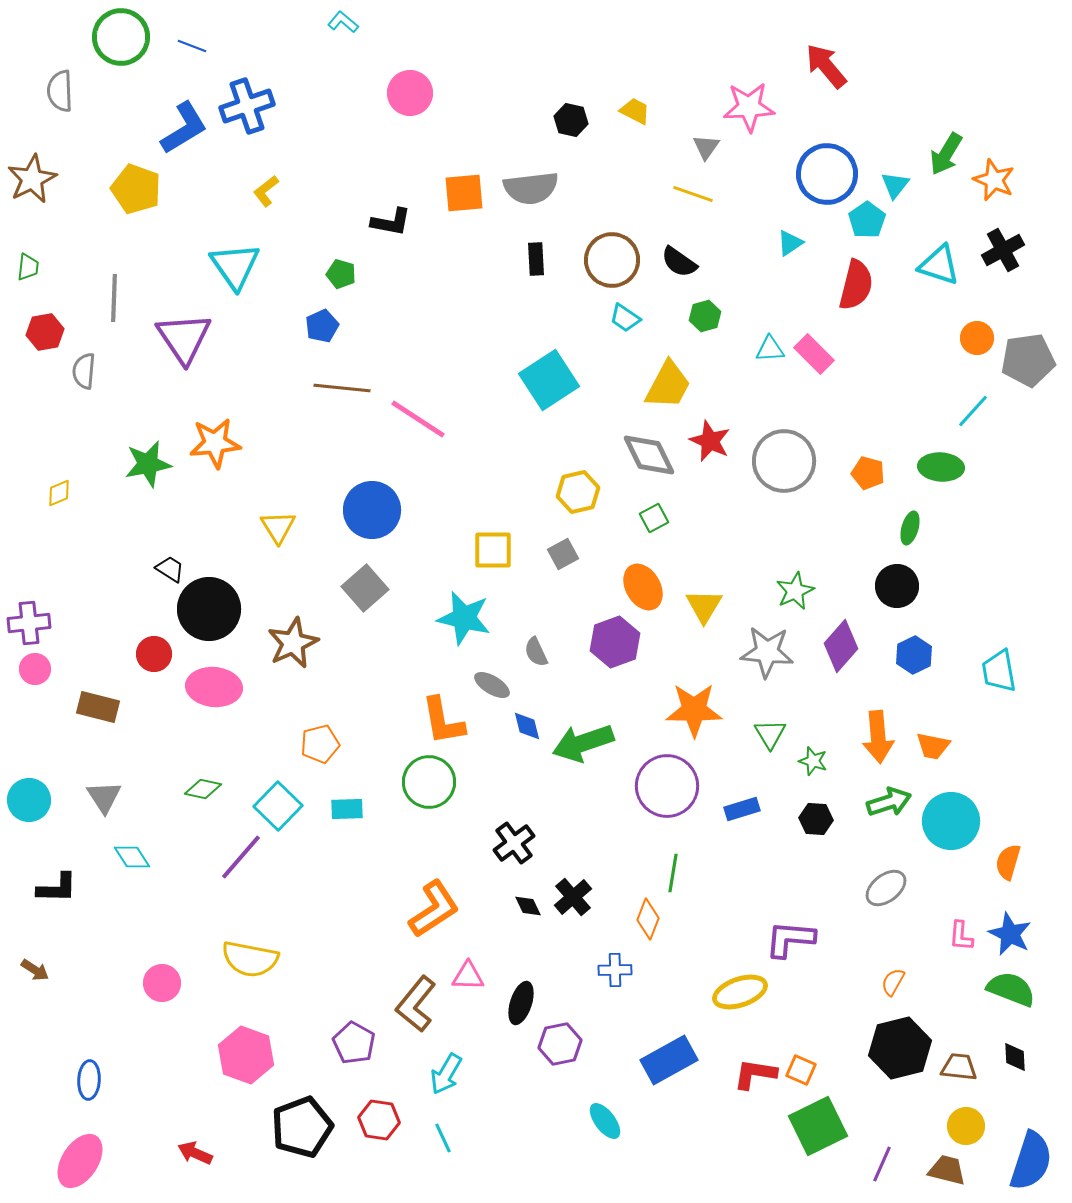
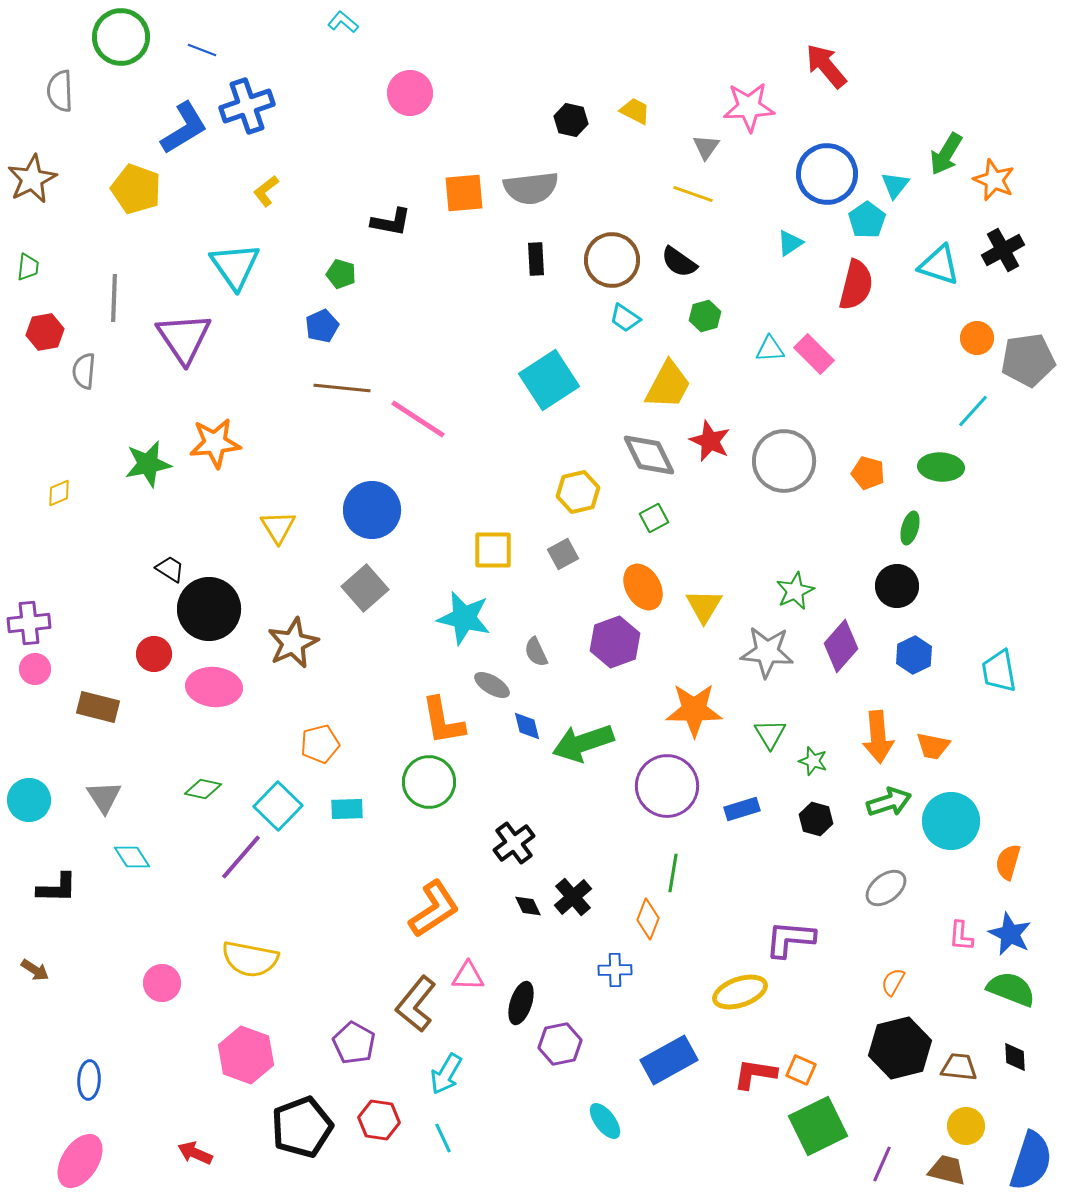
blue line at (192, 46): moved 10 px right, 4 px down
black hexagon at (816, 819): rotated 12 degrees clockwise
